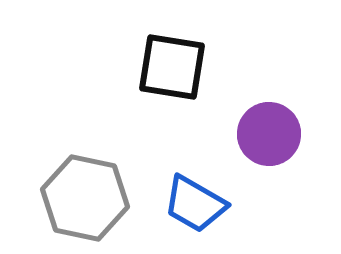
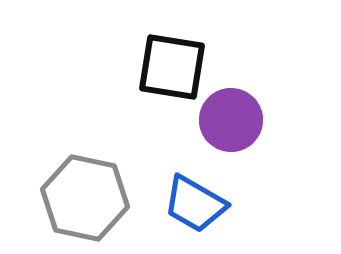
purple circle: moved 38 px left, 14 px up
